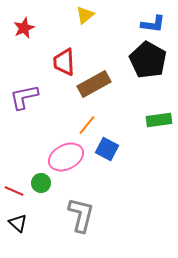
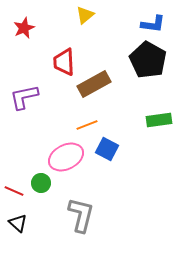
orange line: rotated 30 degrees clockwise
